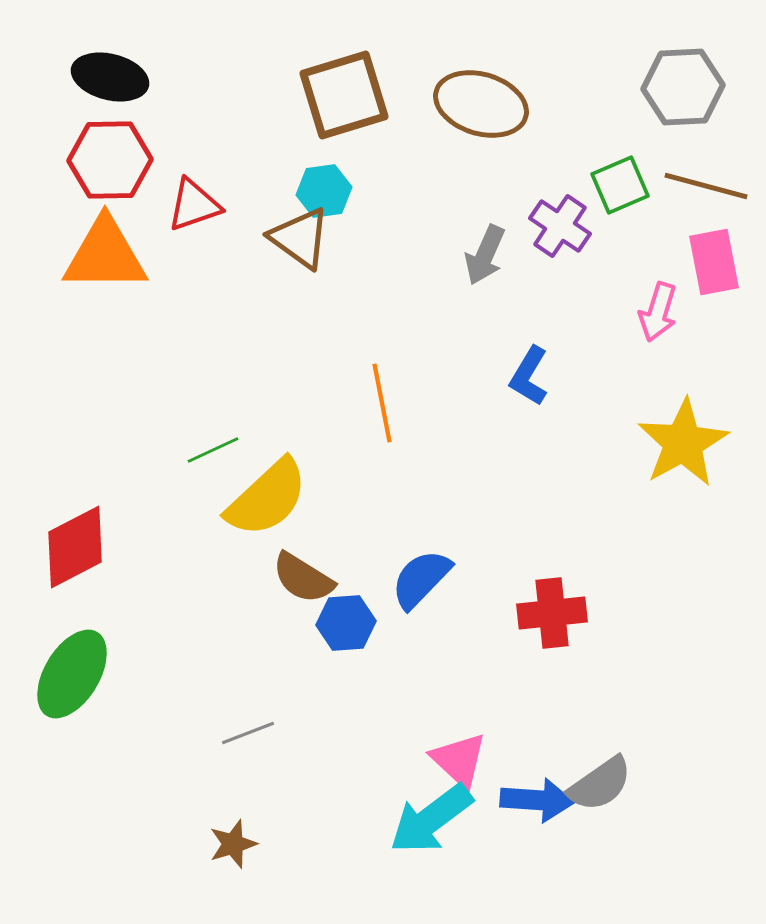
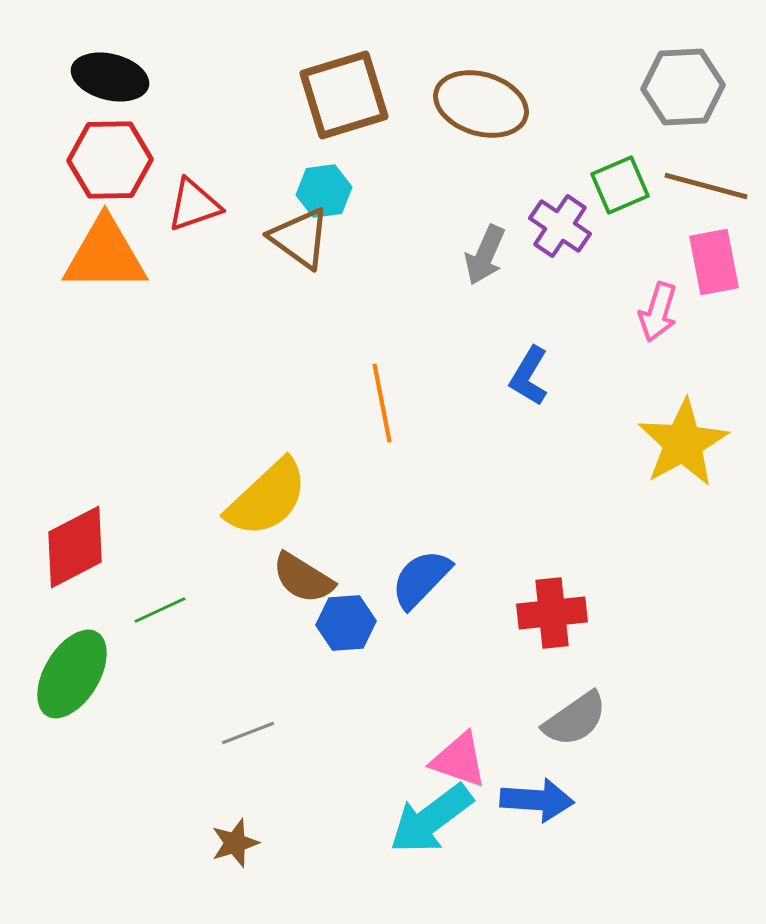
green line: moved 53 px left, 160 px down
pink triangle: rotated 24 degrees counterclockwise
gray semicircle: moved 25 px left, 65 px up
brown star: moved 2 px right, 1 px up
